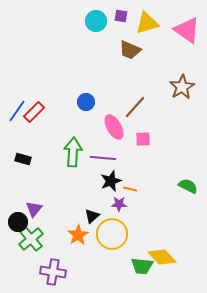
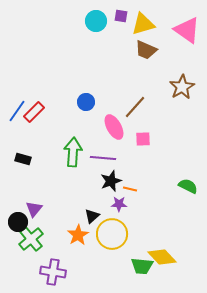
yellow triangle: moved 4 px left, 1 px down
brown trapezoid: moved 16 px right
